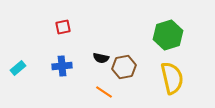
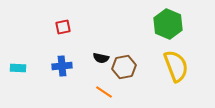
green hexagon: moved 11 px up; rotated 20 degrees counterclockwise
cyan rectangle: rotated 42 degrees clockwise
yellow semicircle: moved 4 px right, 12 px up; rotated 8 degrees counterclockwise
